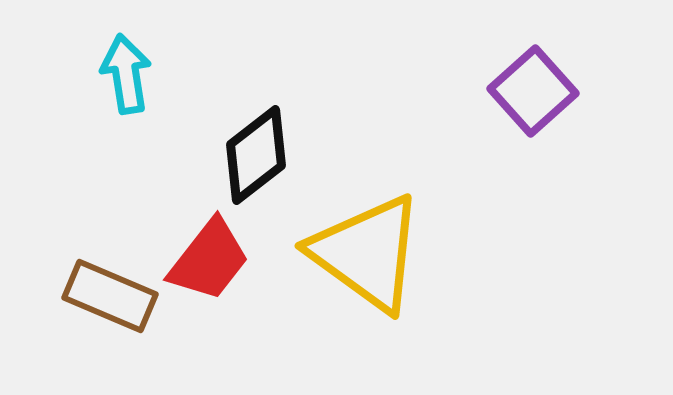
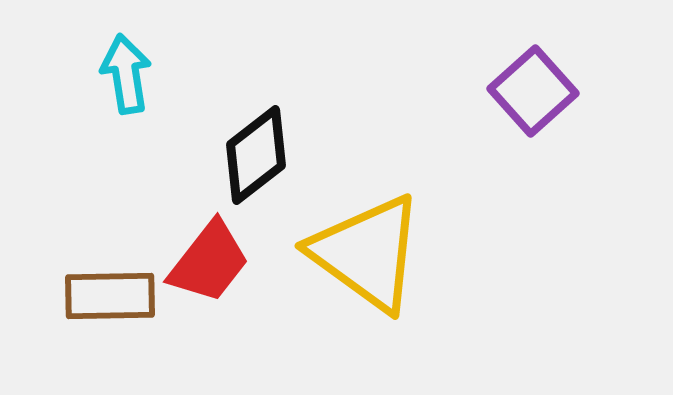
red trapezoid: moved 2 px down
brown rectangle: rotated 24 degrees counterclockwise
